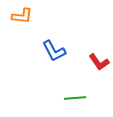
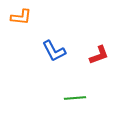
orange L-shape: moved 1 px left, 1 px down
red L-shape: moved 7 px up; rotated 75 degrees counterclockwise
